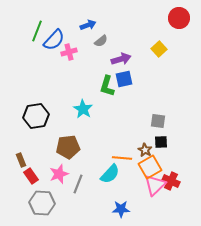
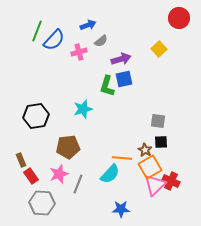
pink cross: moved 10 px right
cyan star: rotated 24 degrees clockwise
